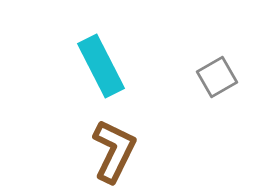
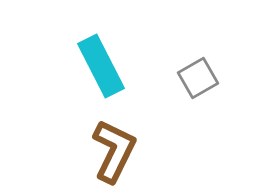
gray square: moved 19 px left, 1 px down
